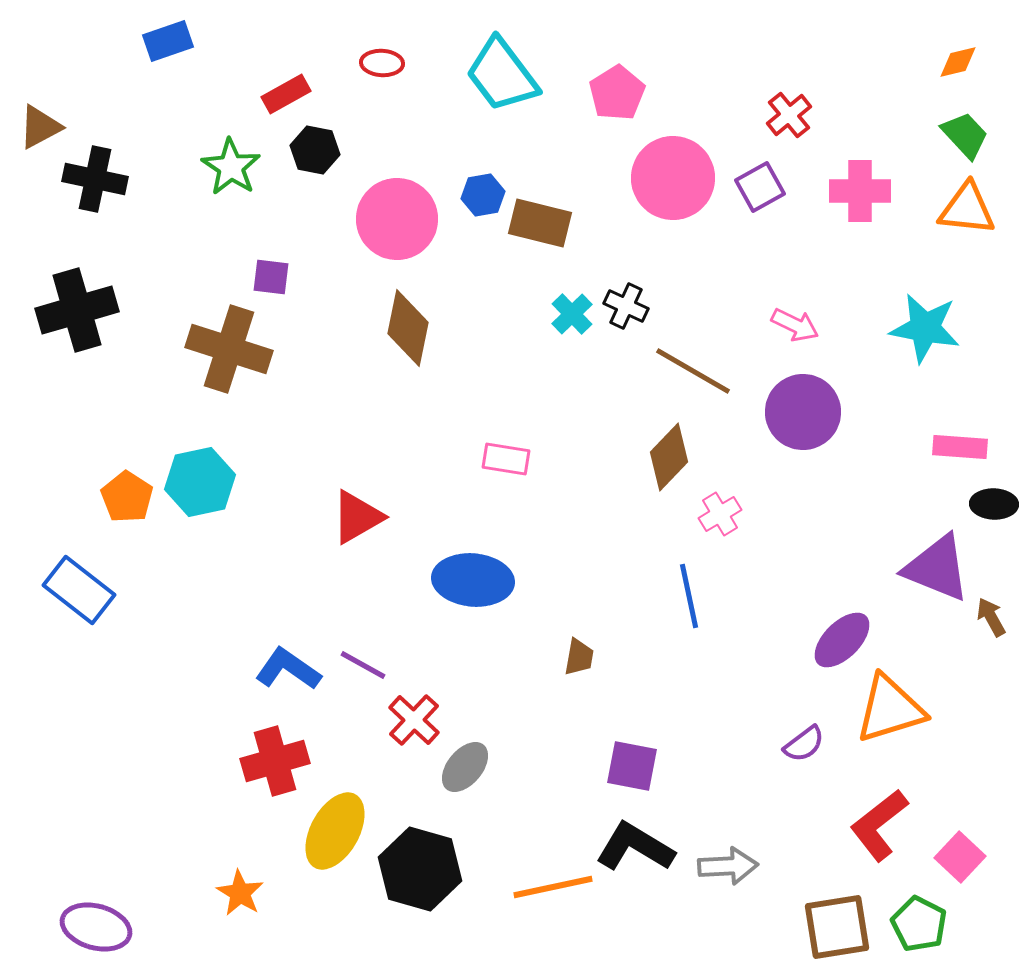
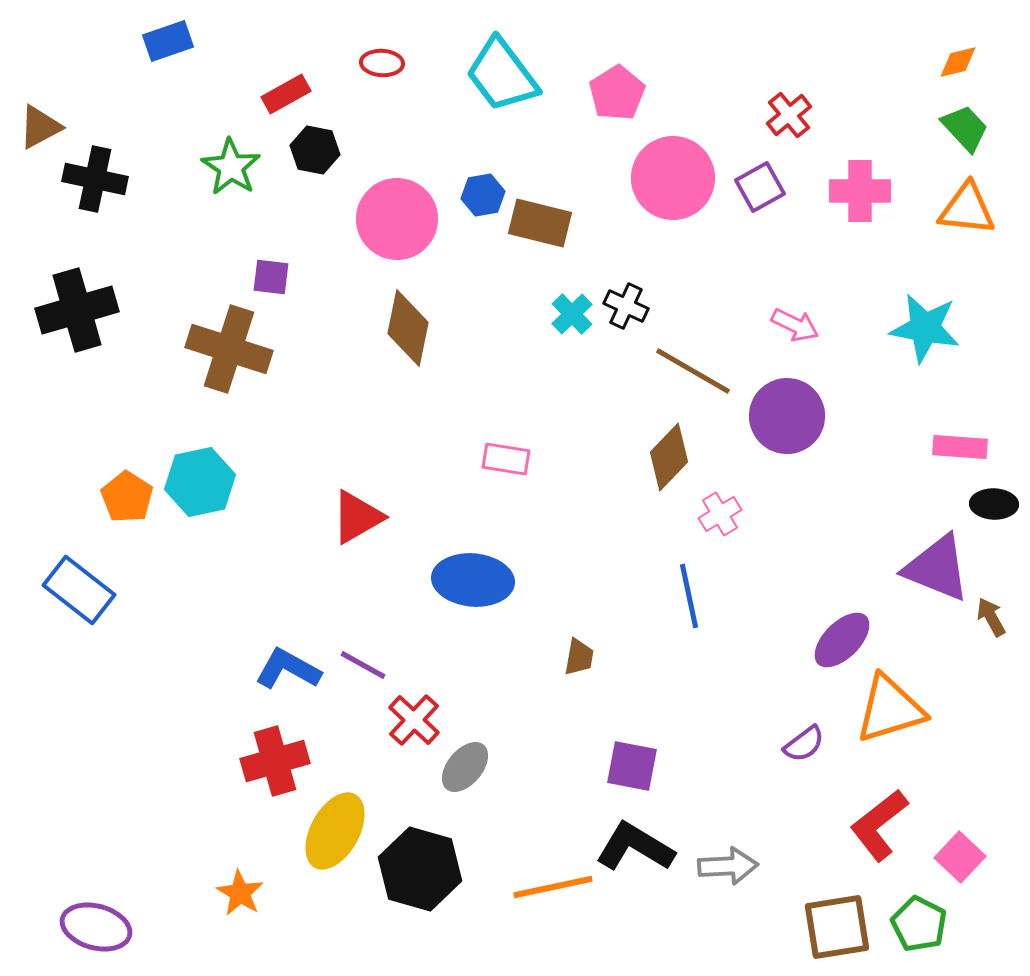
green trapezoid at (965, 135): moved 7 px up
purple circle at (803, 412): moved 16 px left, 4 px down
blue L-shape at (288, 669): rotated 6 degrees counterclockwise
